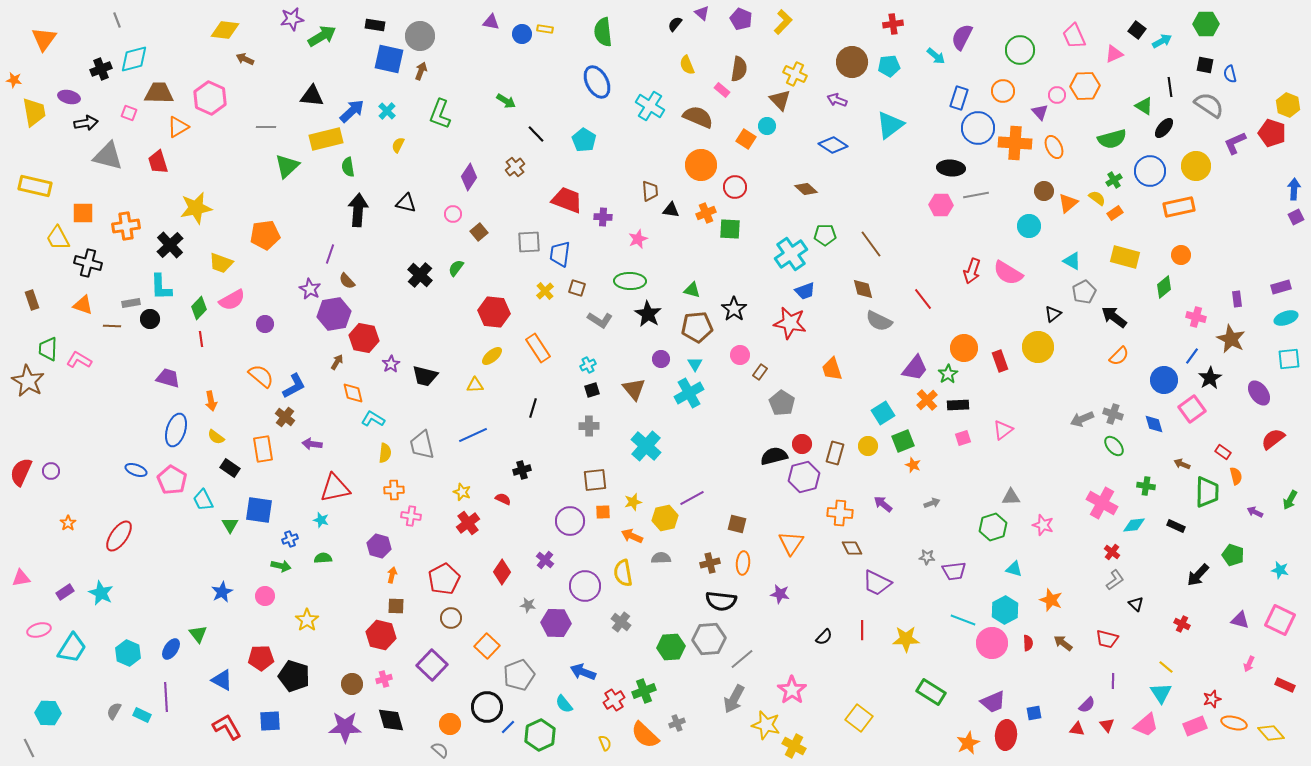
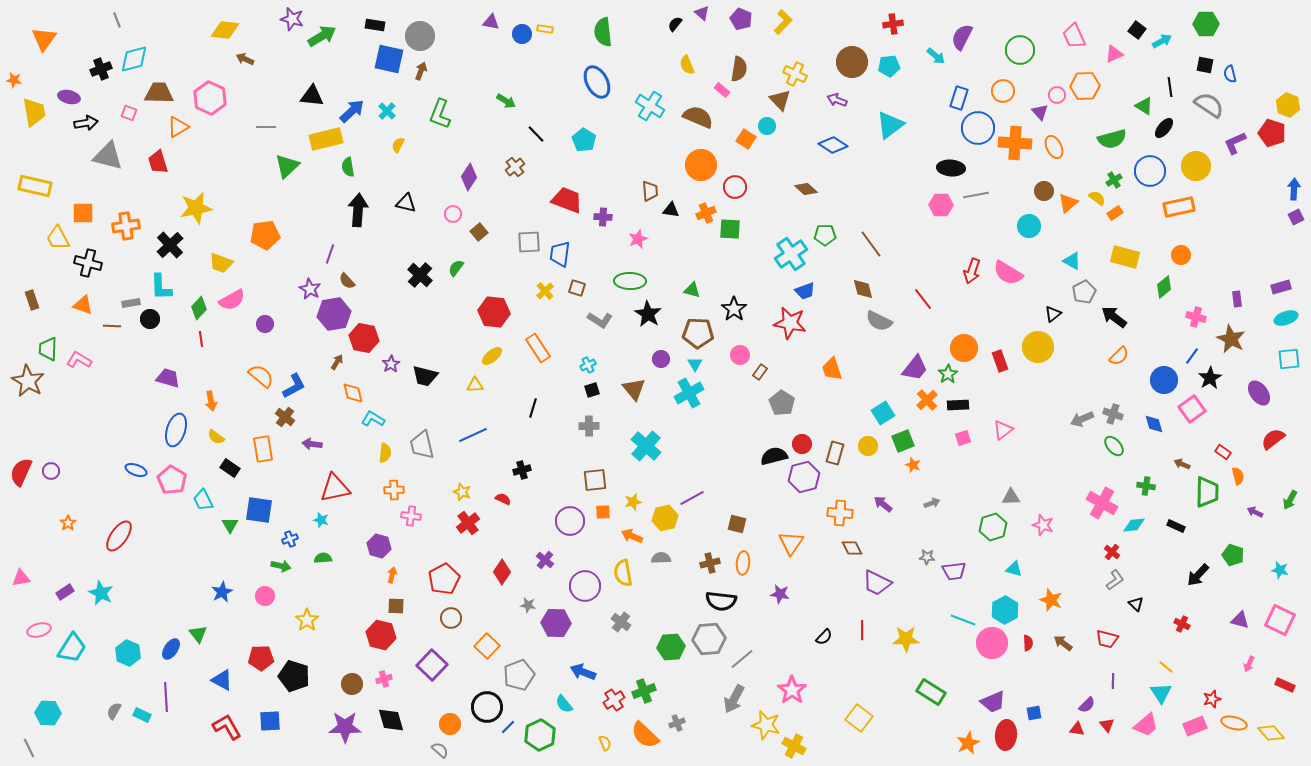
purple star at (292, 19): rotated 25 degrees clockwise
brown pentagon at (697, 327): moved 1 px right, 6 px down; rotated 8 degrees clockwise
orange semicircle at (1236, 476): moved 2 px right
